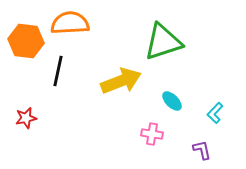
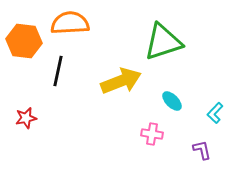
orange hexagon: moved 2 px left
